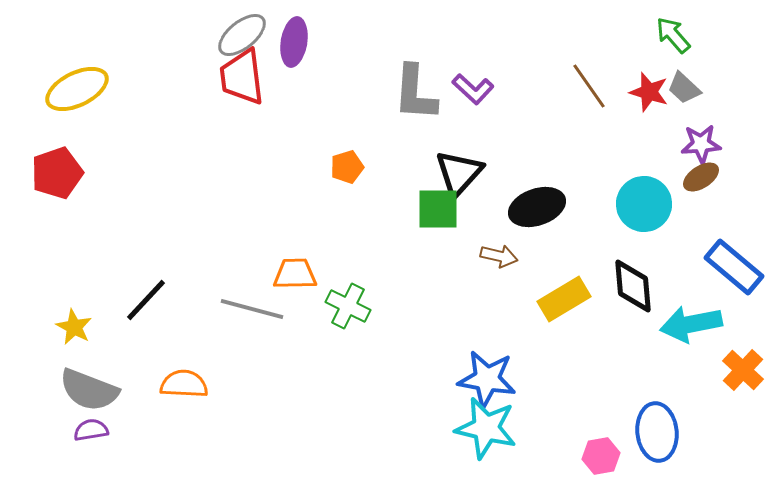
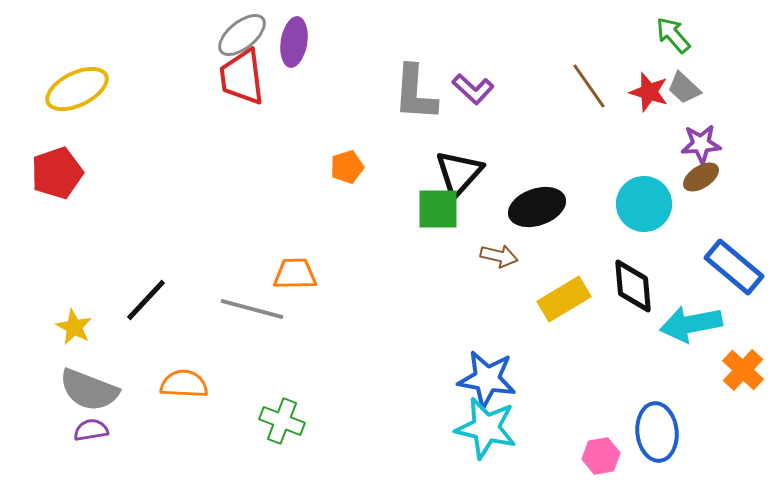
green cross: moved 66 px left, 115 px down; rotated 6 degrees counterclockwise
